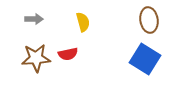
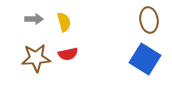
yellow semicircle: moved 19 px left
